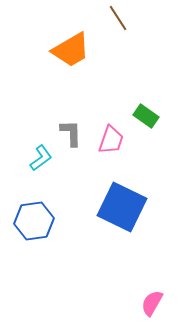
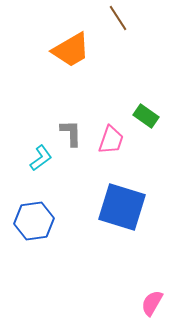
blue square: rotated 9 degrees counterclockwise
